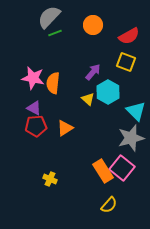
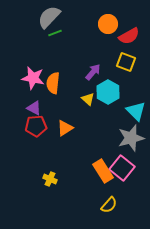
orange circle: moved 15 px right, 1 px up
